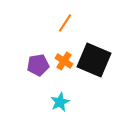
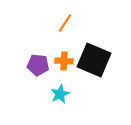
orange cross: rotated 30 degrees counterclockwise
purple pentagon: rotated 15 degrees clockwise
cyan star: moved 8 px up
